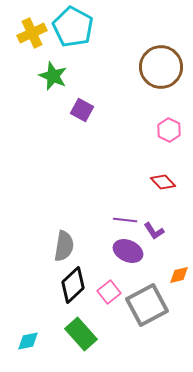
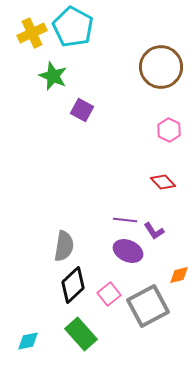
pink square: moved 2 px down
gray square: moved 1 px right, 1 px down
